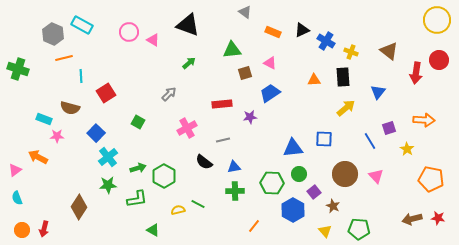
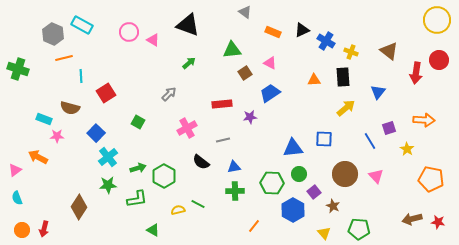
brown square at (245, 73): rotated 16 degrees counterclockwise
black semicircle at (204, 162): moved 3 px left
red star at (438, 218): moved 4 px down
yellow triangle at (325, 231): moved 1 px left, 2 px down
